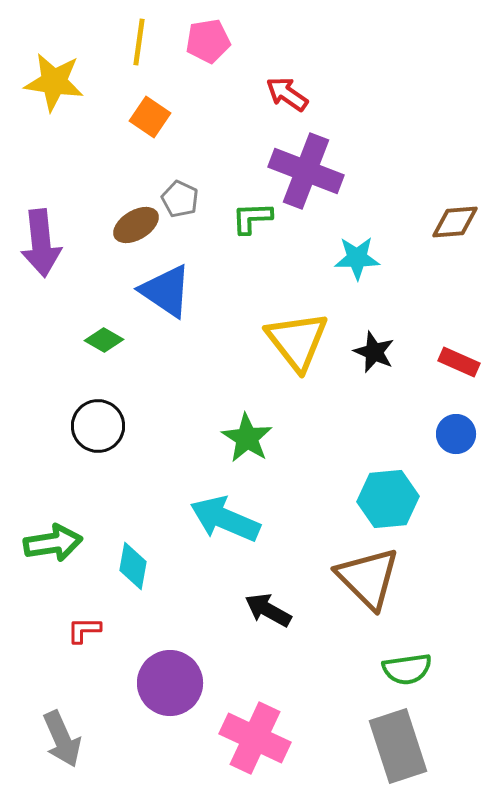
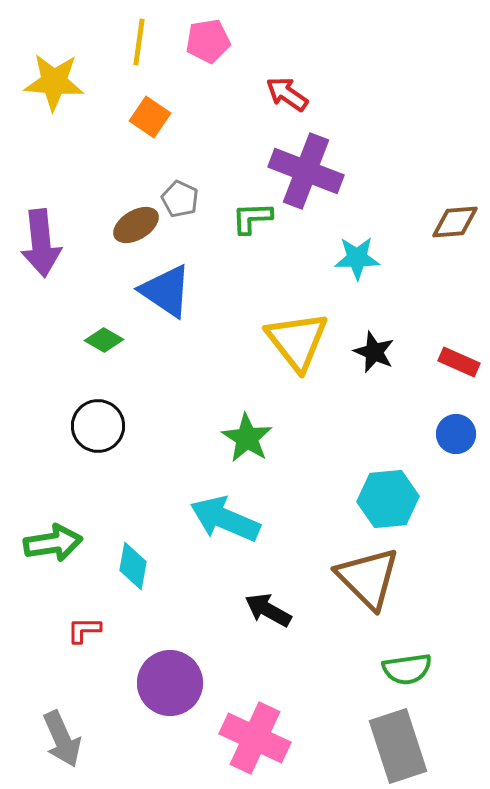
yellow star: rotated 4 degrees counterclockwise
